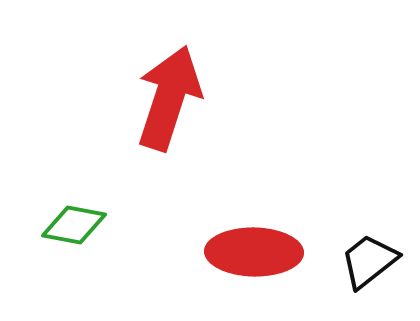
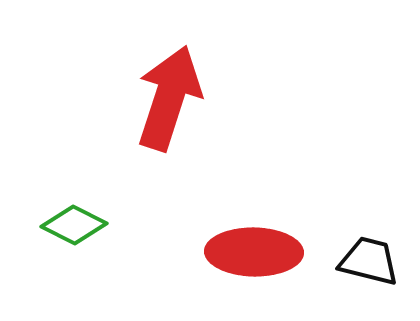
green diamond: rotated 16 degrees clockwise
black trapezoid: rotated 52 degrees clockwise
